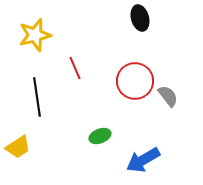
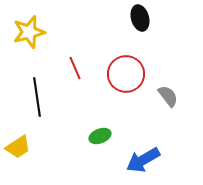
yellow star: moved 6 px left, 3 px up
red circle: moved 9 px left, 7 px up
